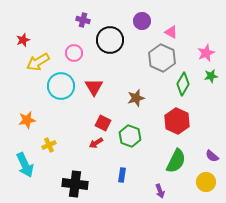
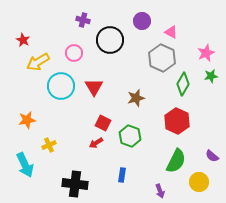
red star: rotated 24 degrees counterclockwise
yellow circle: moved 7 px left
